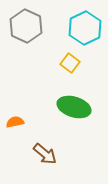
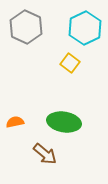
gray hexagon: moved 1 px down
green ellipse: moved 10 px left, 15 px down; rotated 8 degrees counterclockwise
